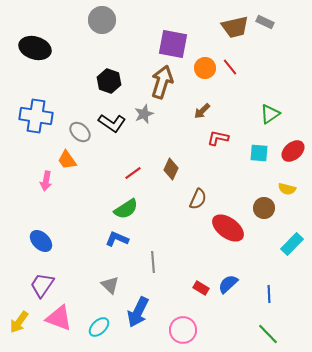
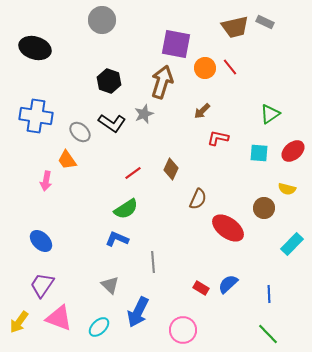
purple square at (173, 44): moved 3 px right
